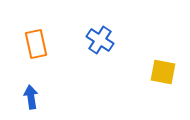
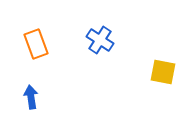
orange rectangle: rotated 8 degrees counterclockwise
